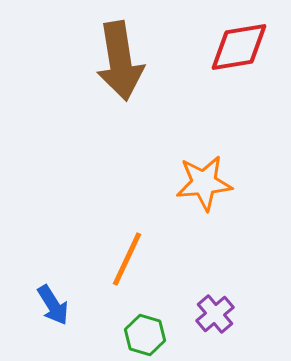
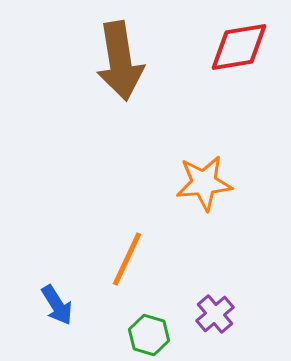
blue arrow: moved 4 px right
green hexagon: moved 4 px right
